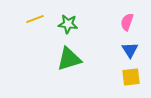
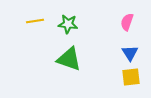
yellow line: moved 2 px down; rotated 12 degrees clockwise
blue triangle: moved 3 px down
green triangle: rotated 36 degrees clockwise
